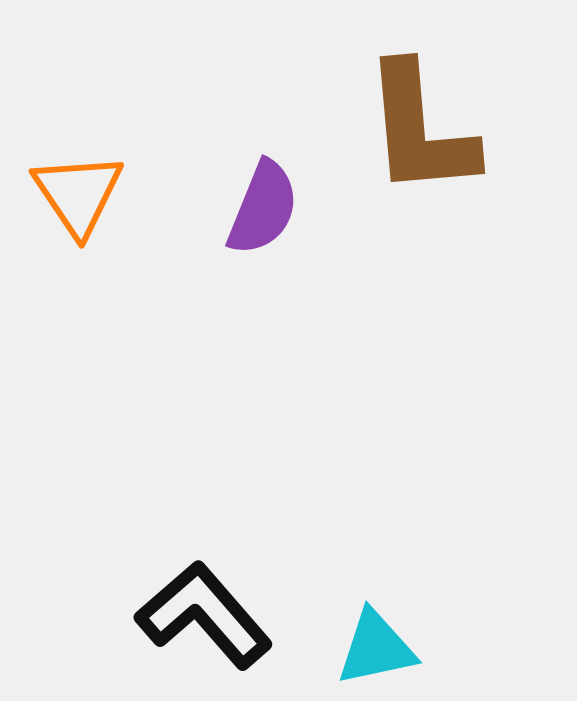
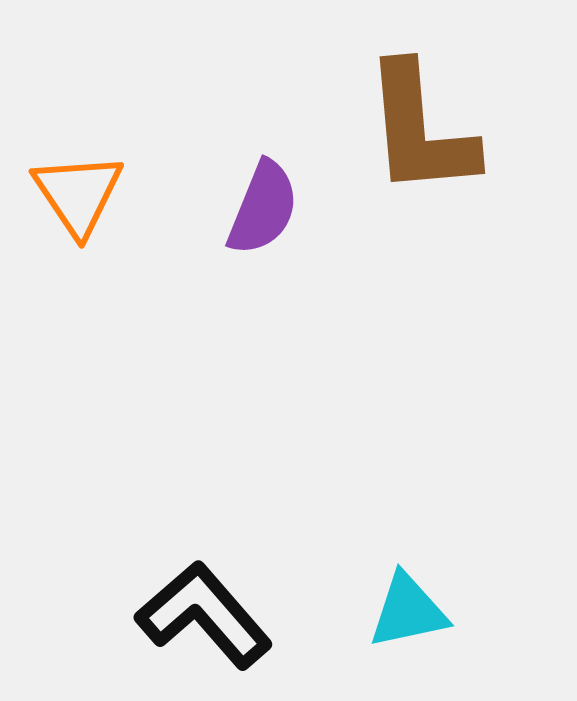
cyan triangle: moved 32 px right, 37 px up
